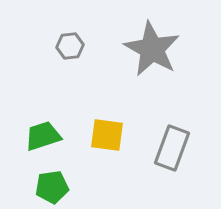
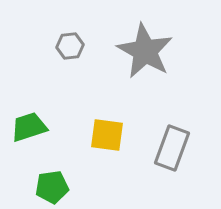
gray star: moved 7 px left, 2 px down
green trapezoid: moved 14 px left, 9 px up
